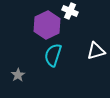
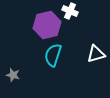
purple hexagon: rotated 12 degrees clockwise
white triangle: moved 3 px down
gray star: moved 5 px left; rotated 24 degrees counterclockwise
